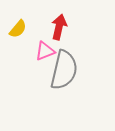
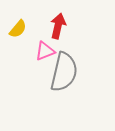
red arrow: moved 1 px left, 1 px up
gray semicircle: moved 2 px down
